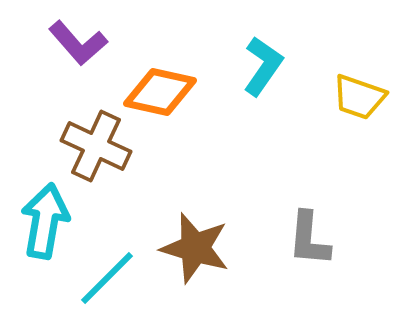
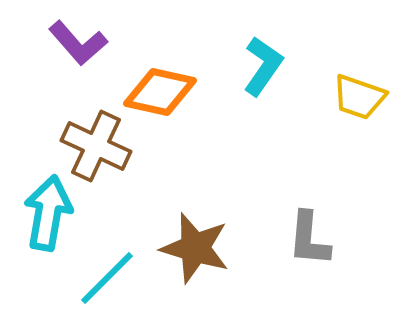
cyan arrow: moved 3 px right, 8 px up
